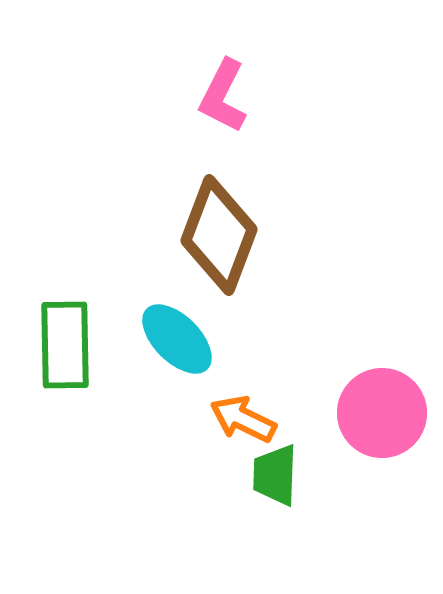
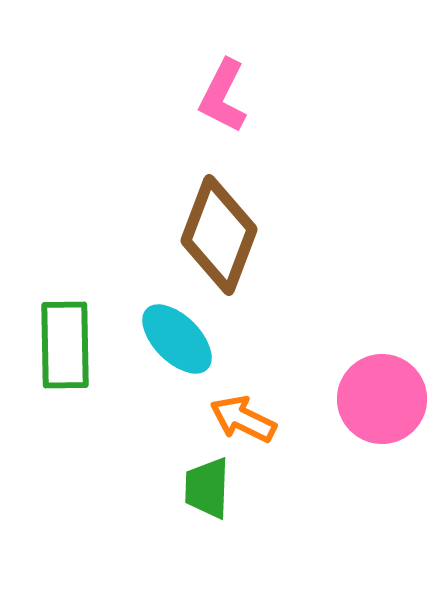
pink circle: moved 14 px up
green trapezoid: moved 68 px left, 13 px down
